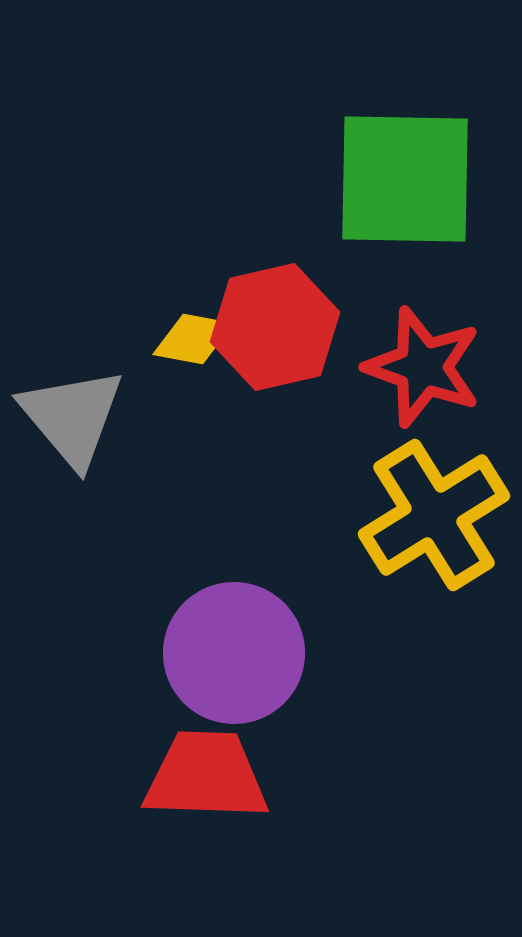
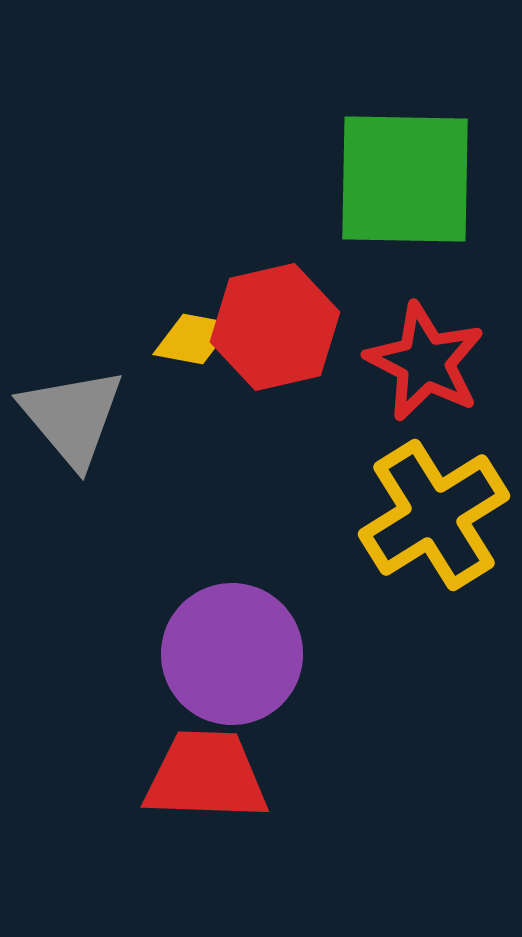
red star: moved 2 px right, 5 px up; rotated 7 degrees clockwise
purple circle: moved 2 px left, 1 px down
